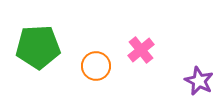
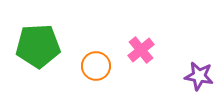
green pentagon: moved 1 px up
purple star: moved 5 px up; rotated 16 degrees counterclockwise
